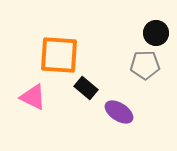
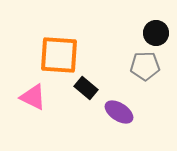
gray pentagon: moved 1 px down
